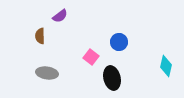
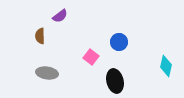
black ellipse: moved 3 px right, 3 px down
